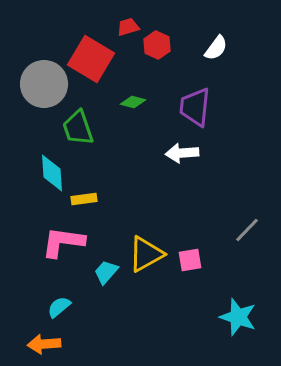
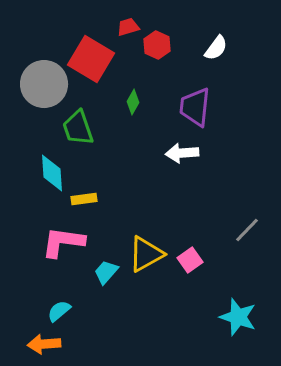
green diamond: rotated 75 degrees counterclockwise
pink square: rotated 25 degrees counterclockwise
cyan semicircle: moved 4 px down
